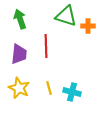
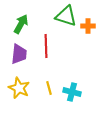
green arrow: moved 1 px right, 5 px down; rotated 48 degrees clockwise
